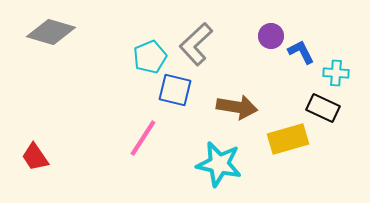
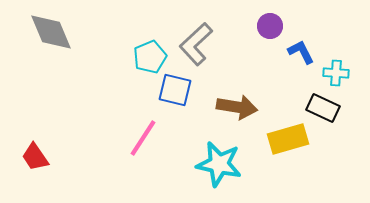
gray diamond: rotated 51 degrees clockwise
purple circle: moved 1 px left, 10 px up
